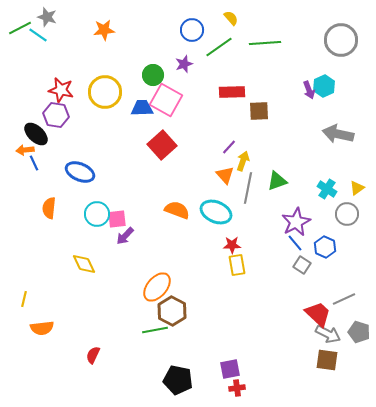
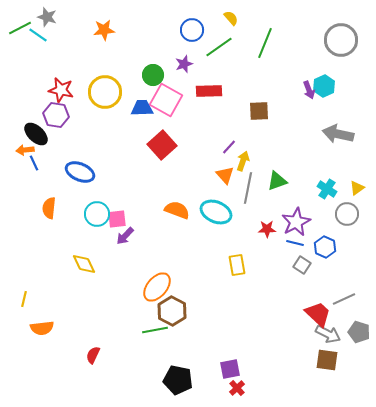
green line at (265, 43): rotated 64 degrees counterclockwise
red rectangle at (232, 92): moved 23 px left, 1 px up
blue line at (295, 243): rotated 36 degrees counterclockwise
red star at (232, 245): moved 35 px right, 16 px up
red cross at (237, 388): rotated 35 degrees counterclockwise
